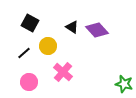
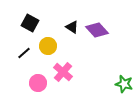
pink circle: moved 9 px right, 1 px down
